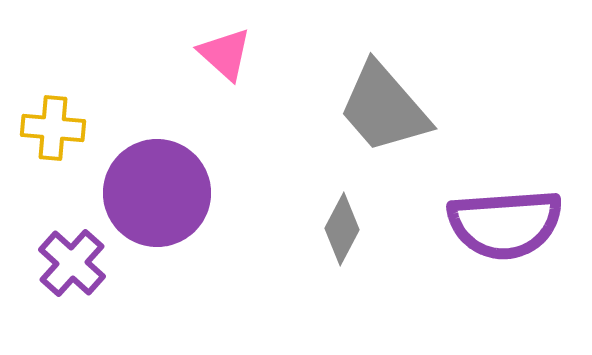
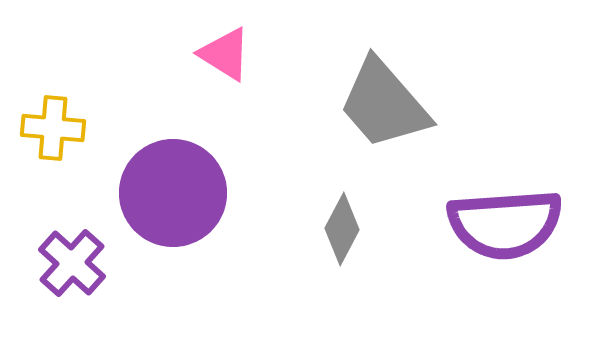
pink triangle: rotated 10 degrees counterclockwise
gray trapezoid: moved 4 px up
purple circle: moved 16 px right
